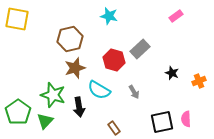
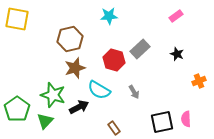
cyan star: rotated 18 degrees counterclockwise
black star: moved 5 px right, 19 px up
black arrow: rotated 108 degrees counterclockwise
green pentagon: moved 1 px left, 3 px up
